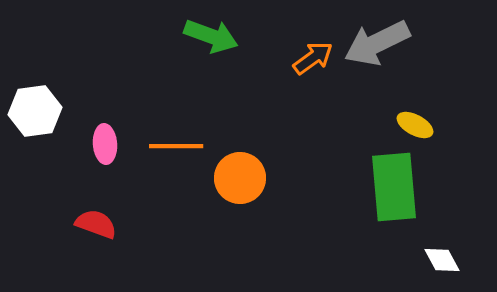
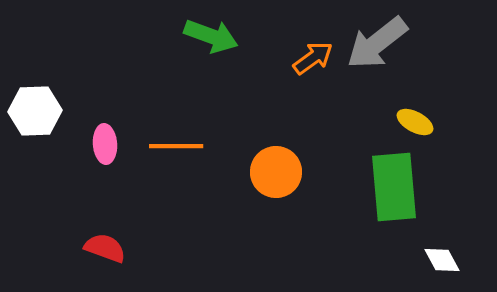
gray arrow: rotated 12 degrees counterclockwise
white hexagon: rotated 6 degrees clockwise
yellow ellipse: moved 3 px up
orange circle: moved 36 px right, 6 px up
red semicircle: moved 9 px right, 24 px down
